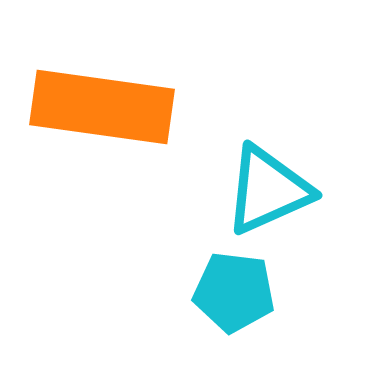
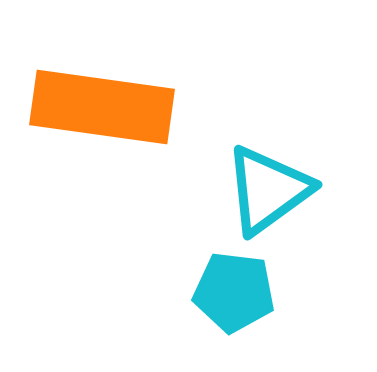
cyan triangle: rotated 12 degrees counterclockwise
